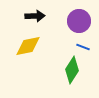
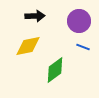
green diamond: moved 17 px left; rotated 20 degrees clockwise
